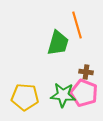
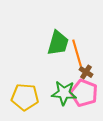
orange line: moved 28 px down
brown cross: rotated 24 degrees clockwise
green star: moved 1 px right, 2 px up
